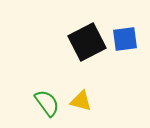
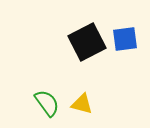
yellow triangle: moved 1 px right, 3 px down
